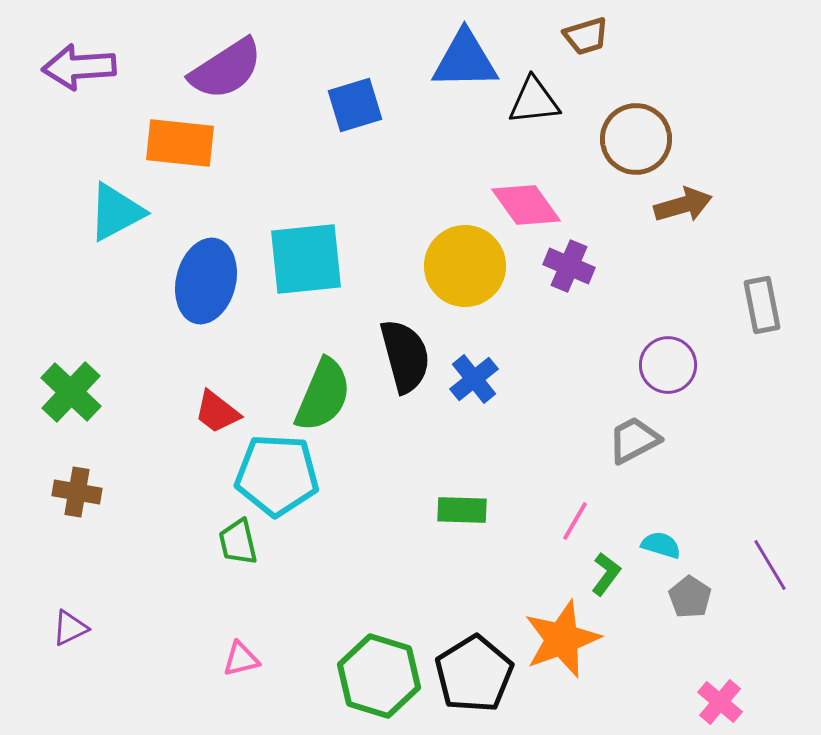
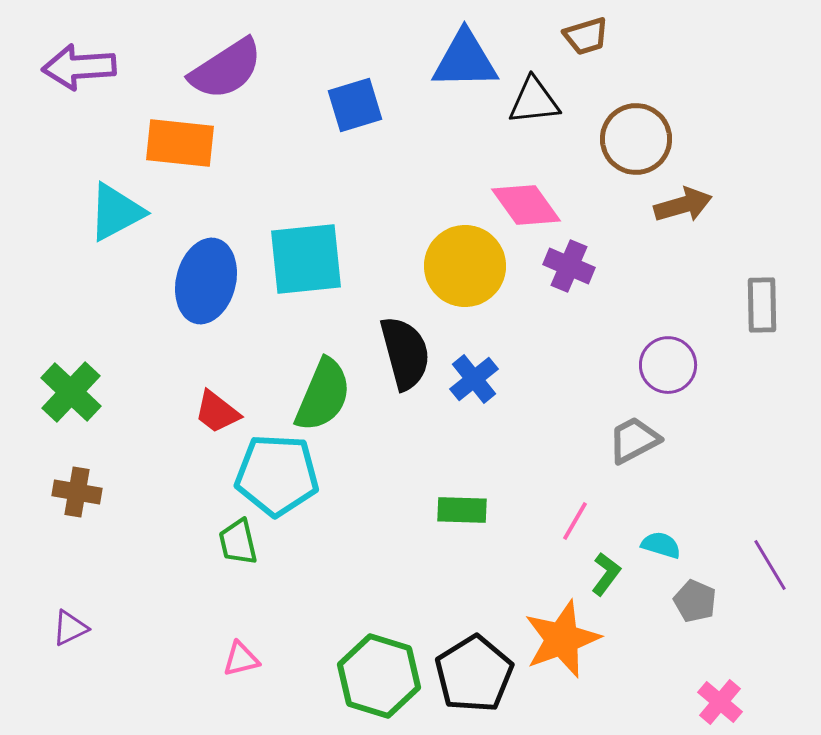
gray rectangle: rotated 10 degrees clockwise
black semicircle: moved 3 px up
gray pentagon: moved 5 px right, 4 px down; rotated 9 degrees counterclockwise
